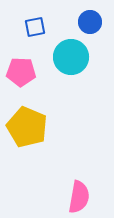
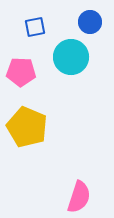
pink semicircle: rotated 8 degrees clockwise
